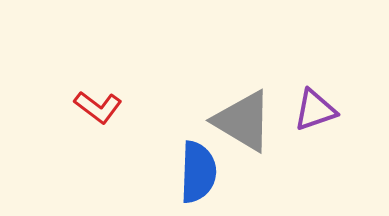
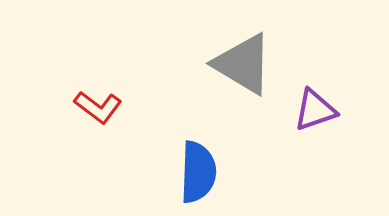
gray triangle: moved 57 px up
